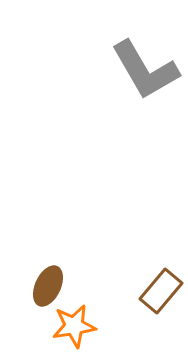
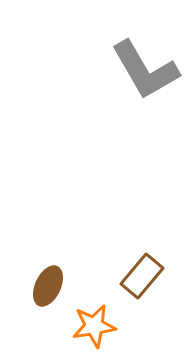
brown rectangle: moved 19 px left, 15 px up
orange star: moved 20 px right
